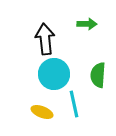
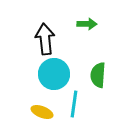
cyan line: rotated 20 degrees clockwise
